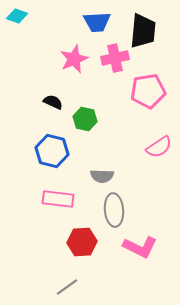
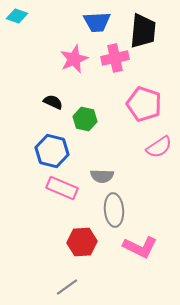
pink pentagon: moved 4 px left, 13 px down; rotated 28 degrees clockwise
pink rectangle: moved 4 px right, 11 px up; rotated 16 degrees clockwise
